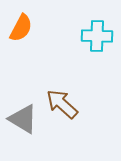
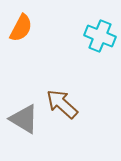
cyan cross: moved 3 px right; rotated 20 degrees clockwise
gray triangle: moved 1 px right
